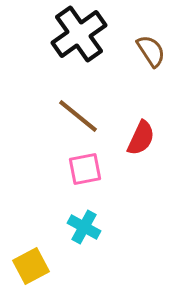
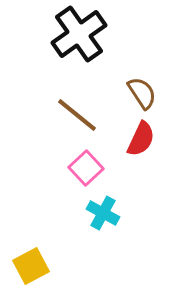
brown semicircle: moved 9 px left, 42 px down
brown line: moved 1 px left, 1 px up
red semicircle: moved 1 px down
pink square: moved 1 px right, 1 px up; rotated 32 degrees counterclockwise
cyan cross: moved 19 px right, 14 px up
